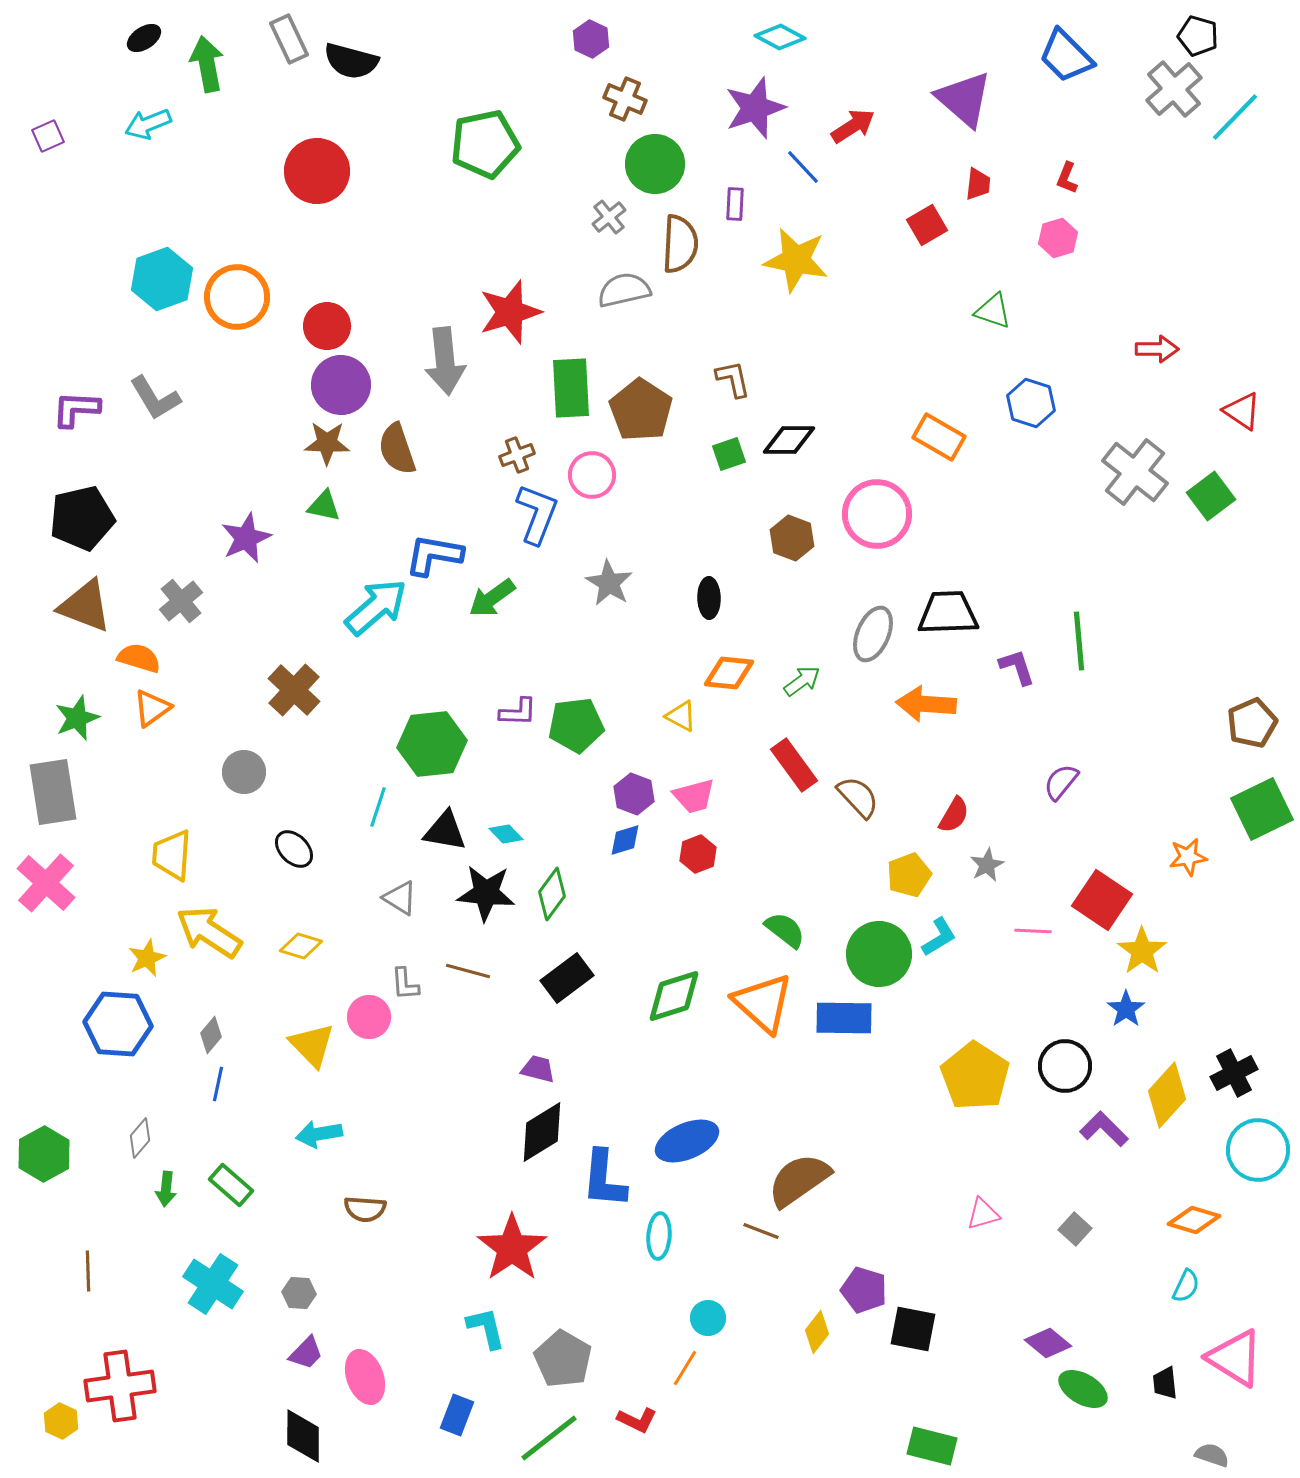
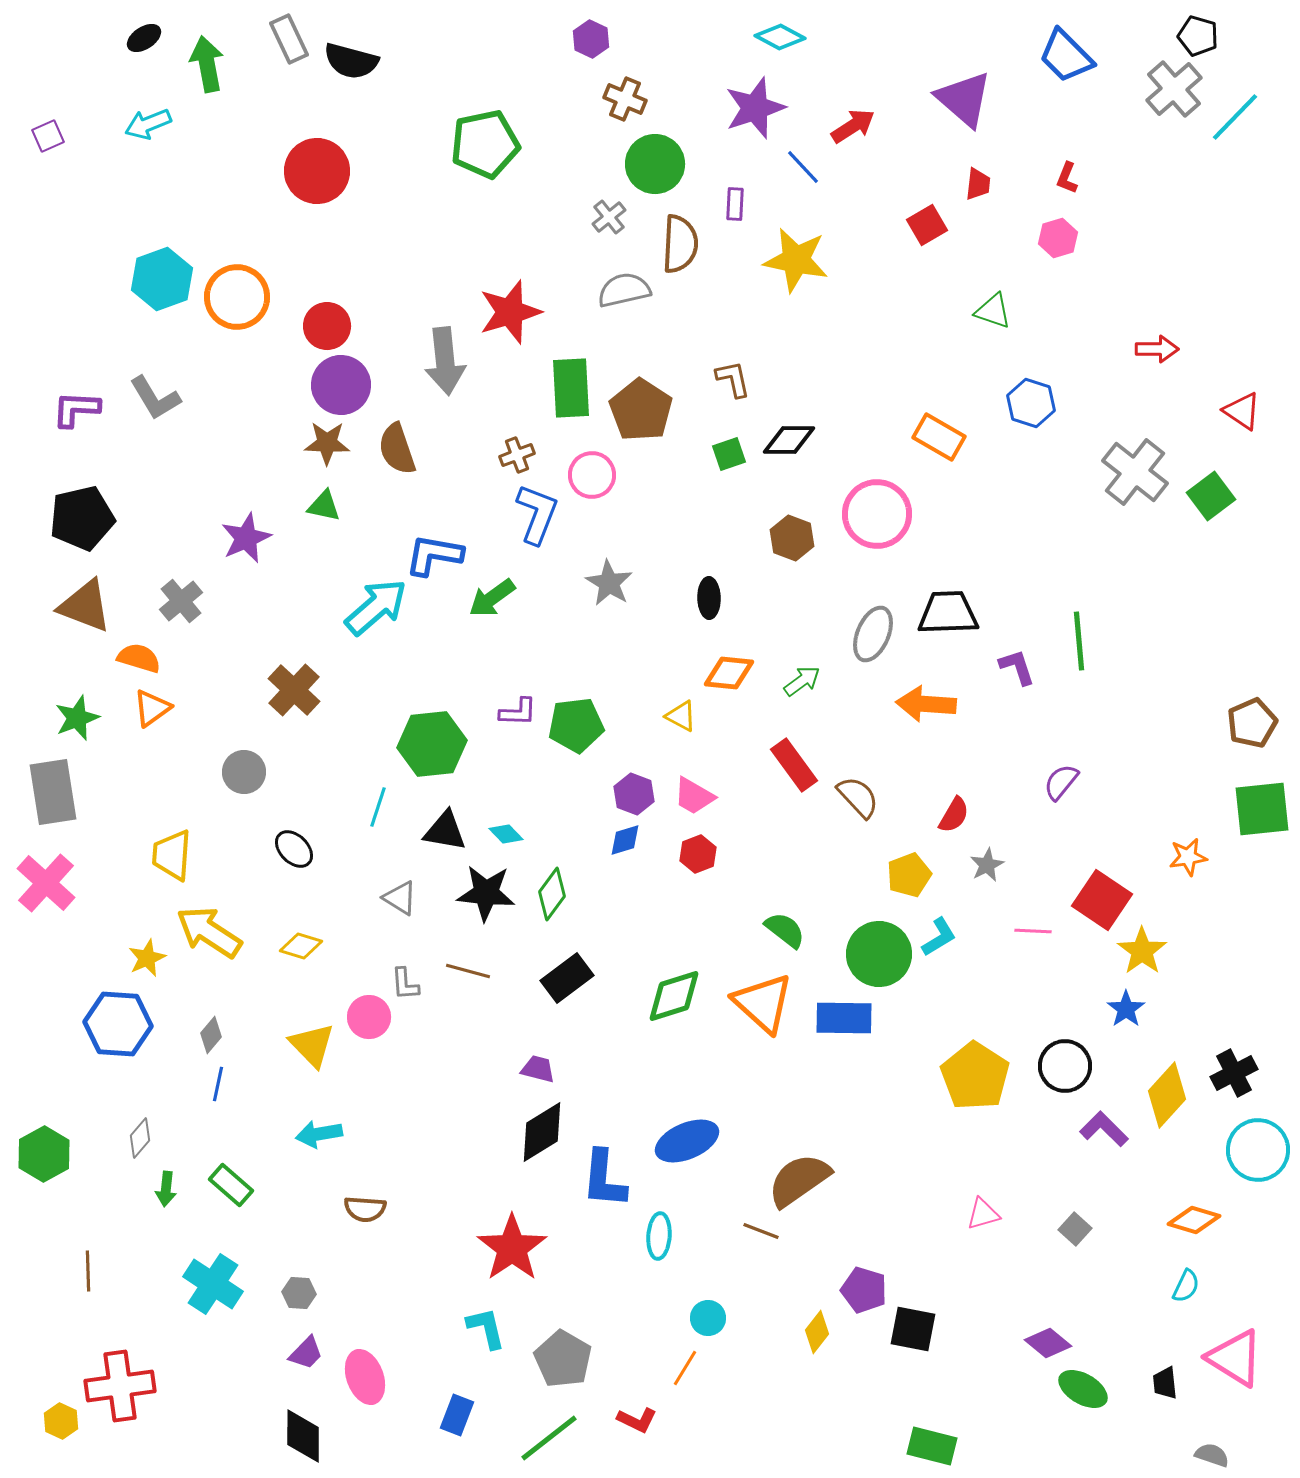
pink trapezoid at (694, 796): rotated 45 degrees clockwise
green square at (1262, 809): rotated 20 degrees clockwise
